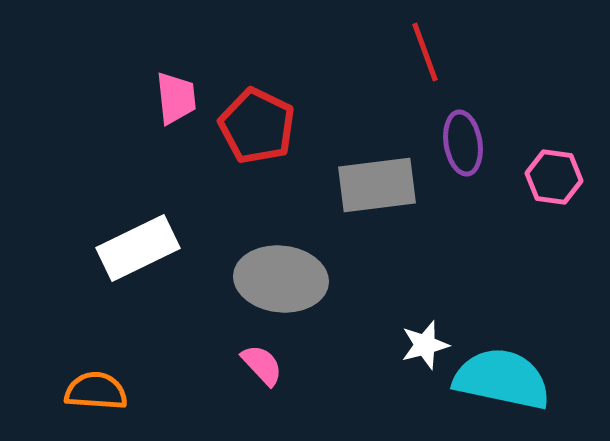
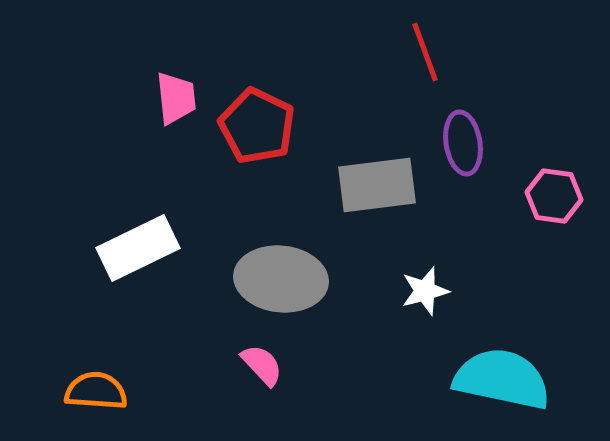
pink hexagon: moved 19 px down
white star: moved 54 px up
